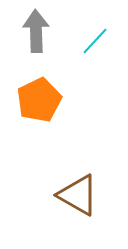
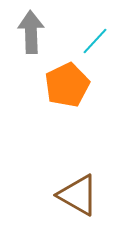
gray arrow: moved 5 px left, 1 px down
orange pentagon: moved 28 px right, 15 px up
